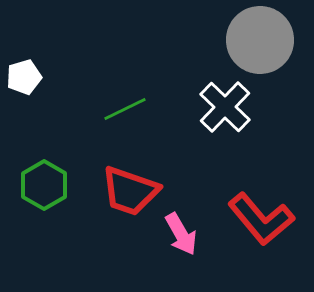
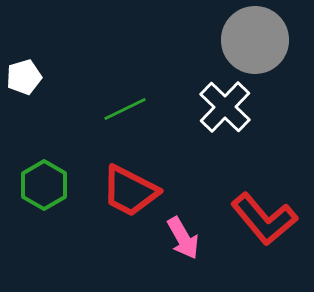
gray circle: moved 5 px left
red trapezoid: rotated 8 degrees clockwise
red L-shape: moved 3 px right
pink arrow: moved 2 px right, 4 px down
